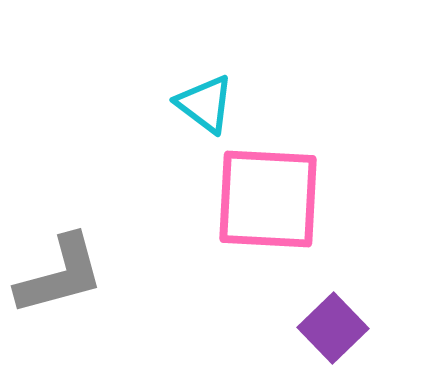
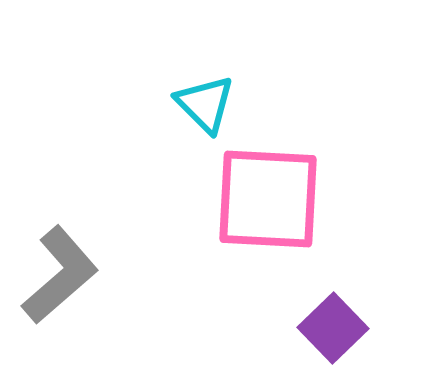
cyan triangle: rotated 8 degrees clockwise
gray L-shape: rotated 26 degrees counterclockwise
